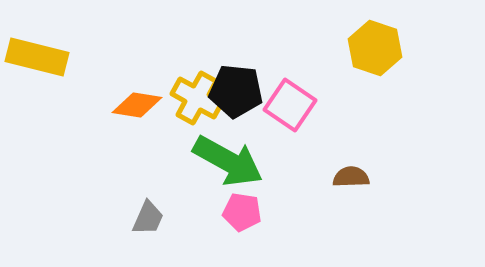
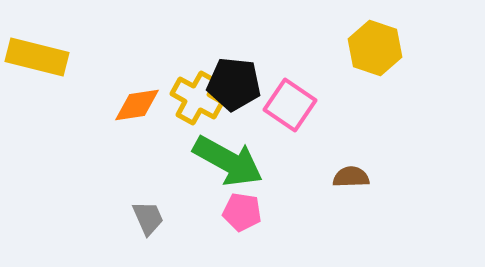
black pentagon: moved 2 px left, 7 px up
orange diamond: rotated 18 degrees counterclockwise
gray trapezoid: rotated 48 degrees counterclockwise
